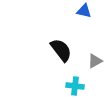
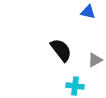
blue triangle: moved 4 px right, 1 px down
gray triangle: moved 1 px up
